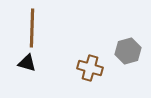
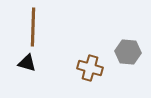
brown line: moved 1 px right, 1 px up
gray hexagon: moved 1 px down; rotated 20 degrees clockwise
